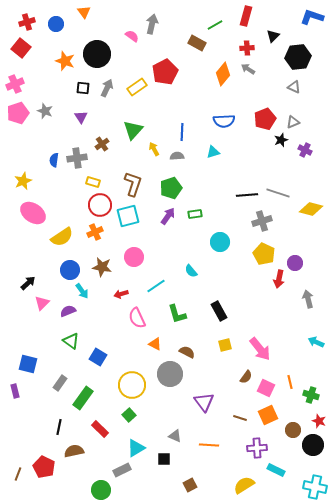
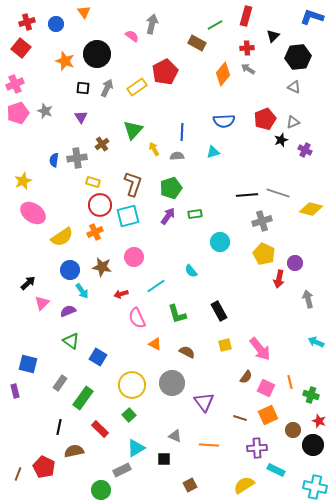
gray circle at (170, 374): moved 2 px right, 9 px down
